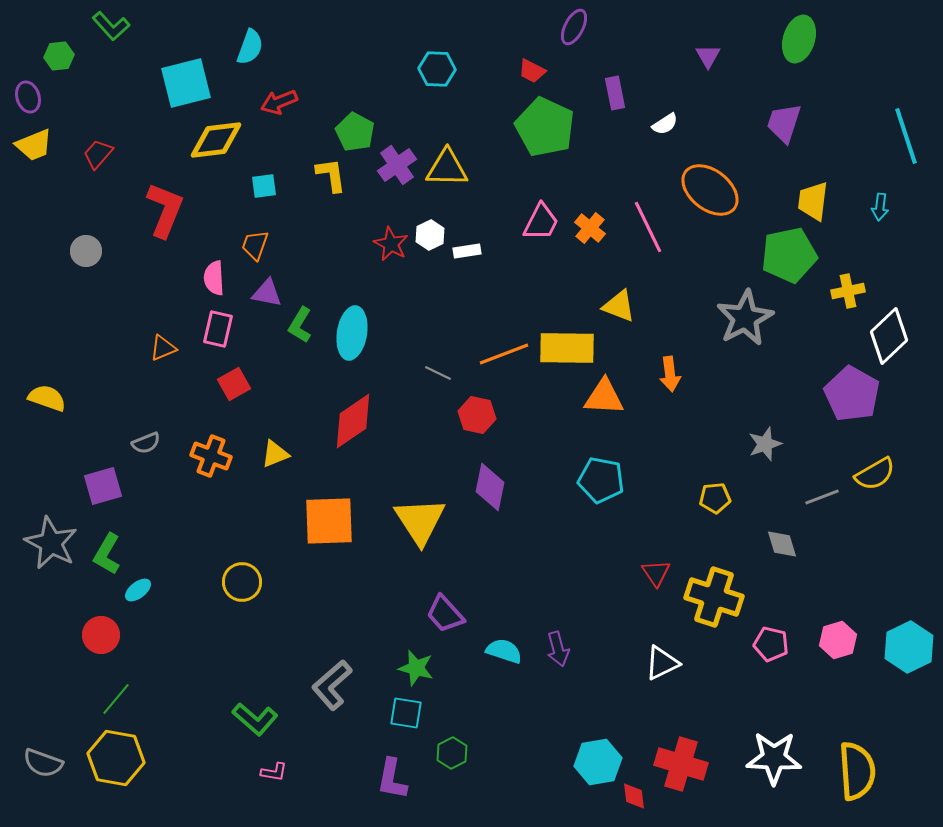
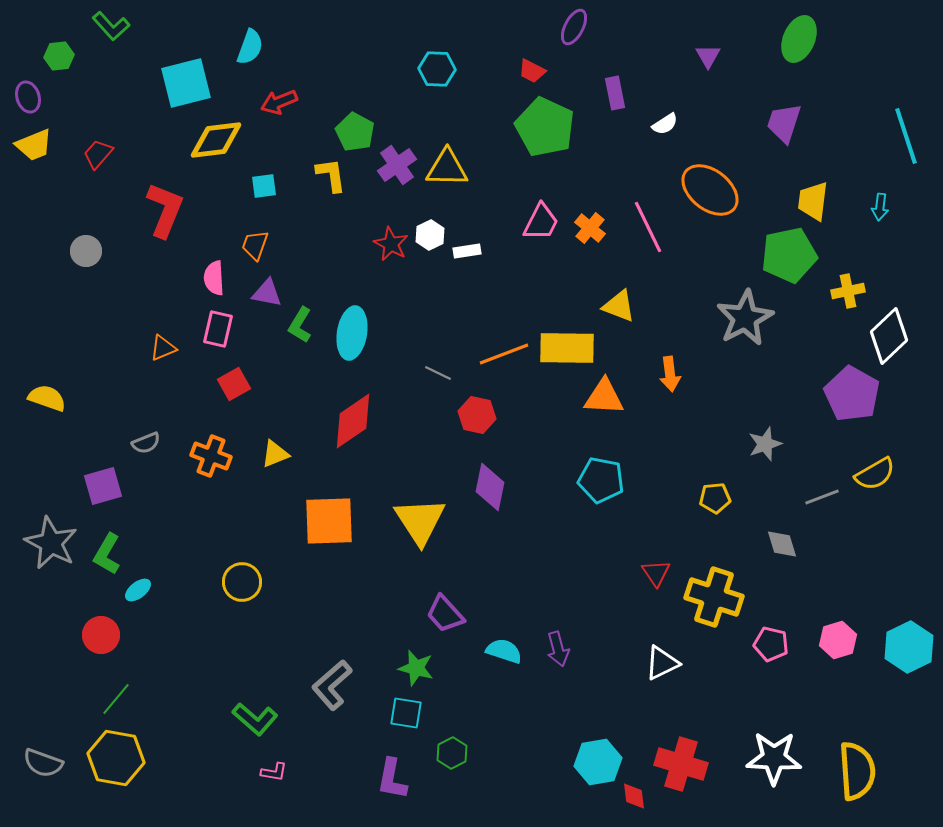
green ellipse at (799, 39): rotated 6 degrees clockwise
